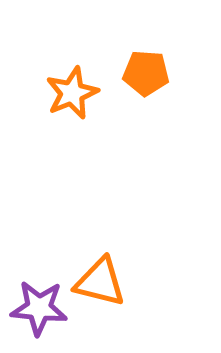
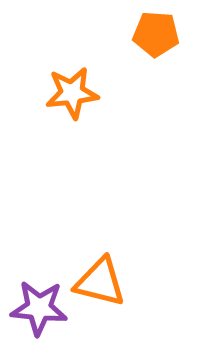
orange pentagon: moved 10 px right, 39 px up
orange star: rotated 16 degrees clockwise
